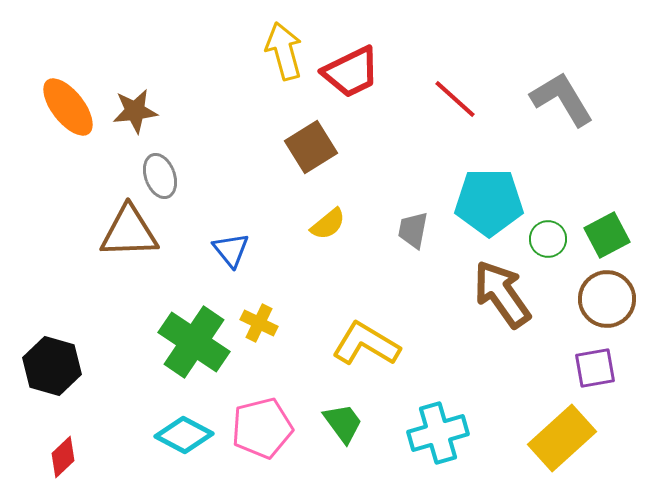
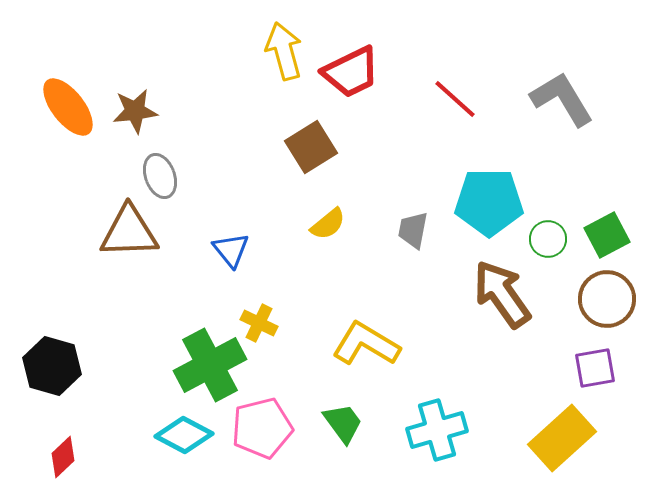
green cross: moved 16 px right, 23 px down; rotated 28 degrees clockwise
cyan cross: moved 1 px left, 3 px up
